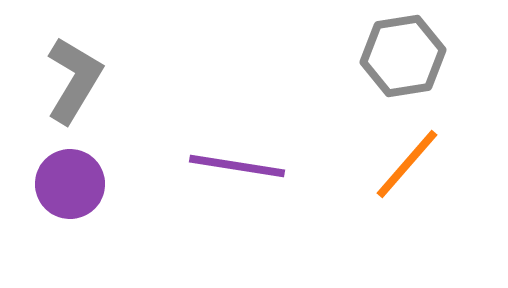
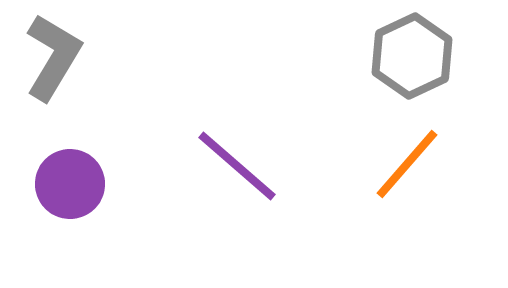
gray hexagon: moved 9 px right; rotated 16 degrees counterclockwise
gray L-shape: moved 21 px left, 23 px up
purple line: rotated 32 degrees clockwise
